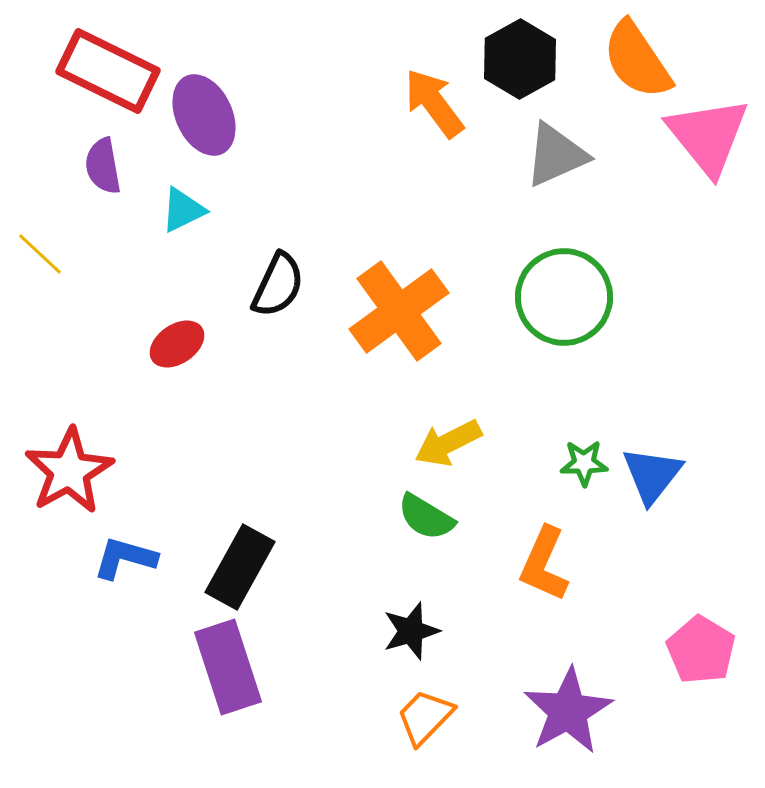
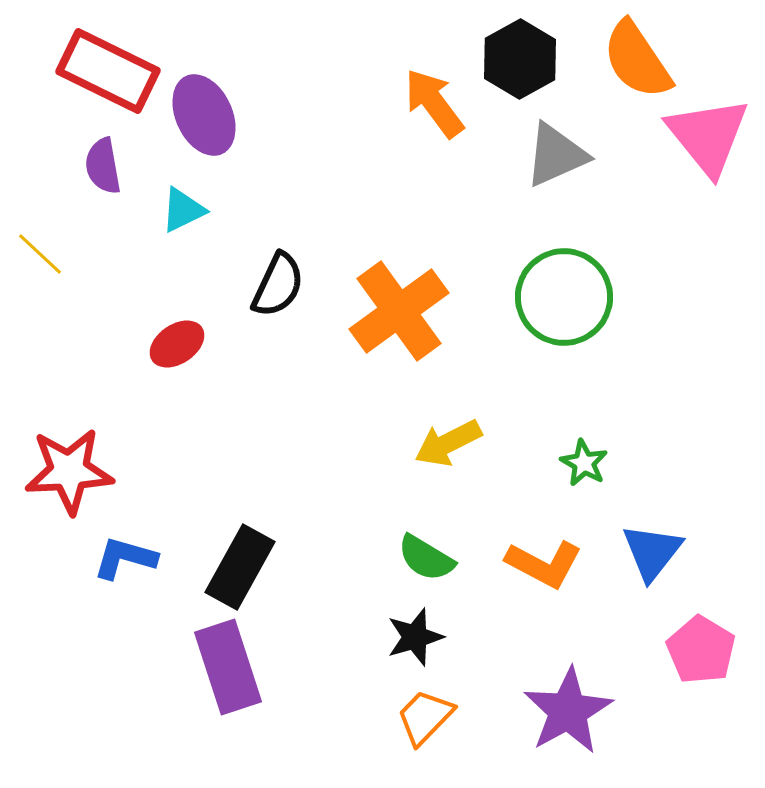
green star: rotated 30 degrees clockwise
red star: rotated 26 degrees clockwise
blue triangle: moved 77 px down
green semicircle: moved 41 px down
orange L-shape: rotated 86 degrees counterclockwise
black star: moved 4 px right, 6 px down
